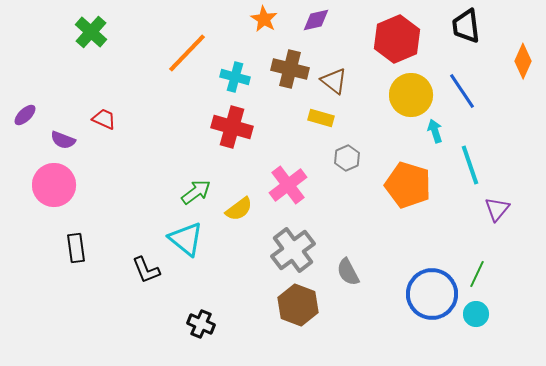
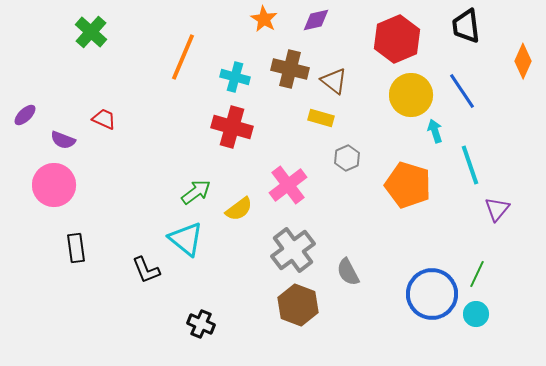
orange line: moved 4 px left, 4 px down; rotated 21 degrees counterclockwise
